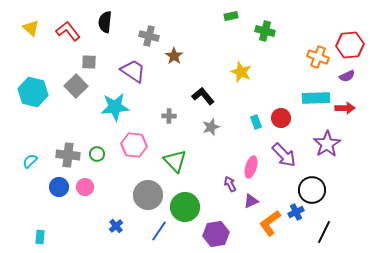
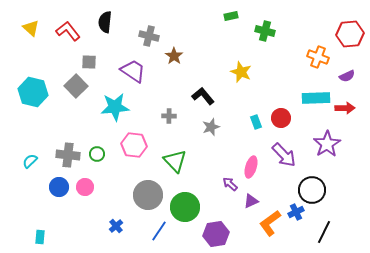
red hexagon at (350, 45): moved 11 px up
purple arrow at (230, 184): rotated 21 degrees counterclockwise
